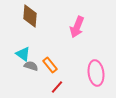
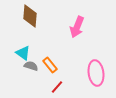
cyan triangle: moved 1 px up
